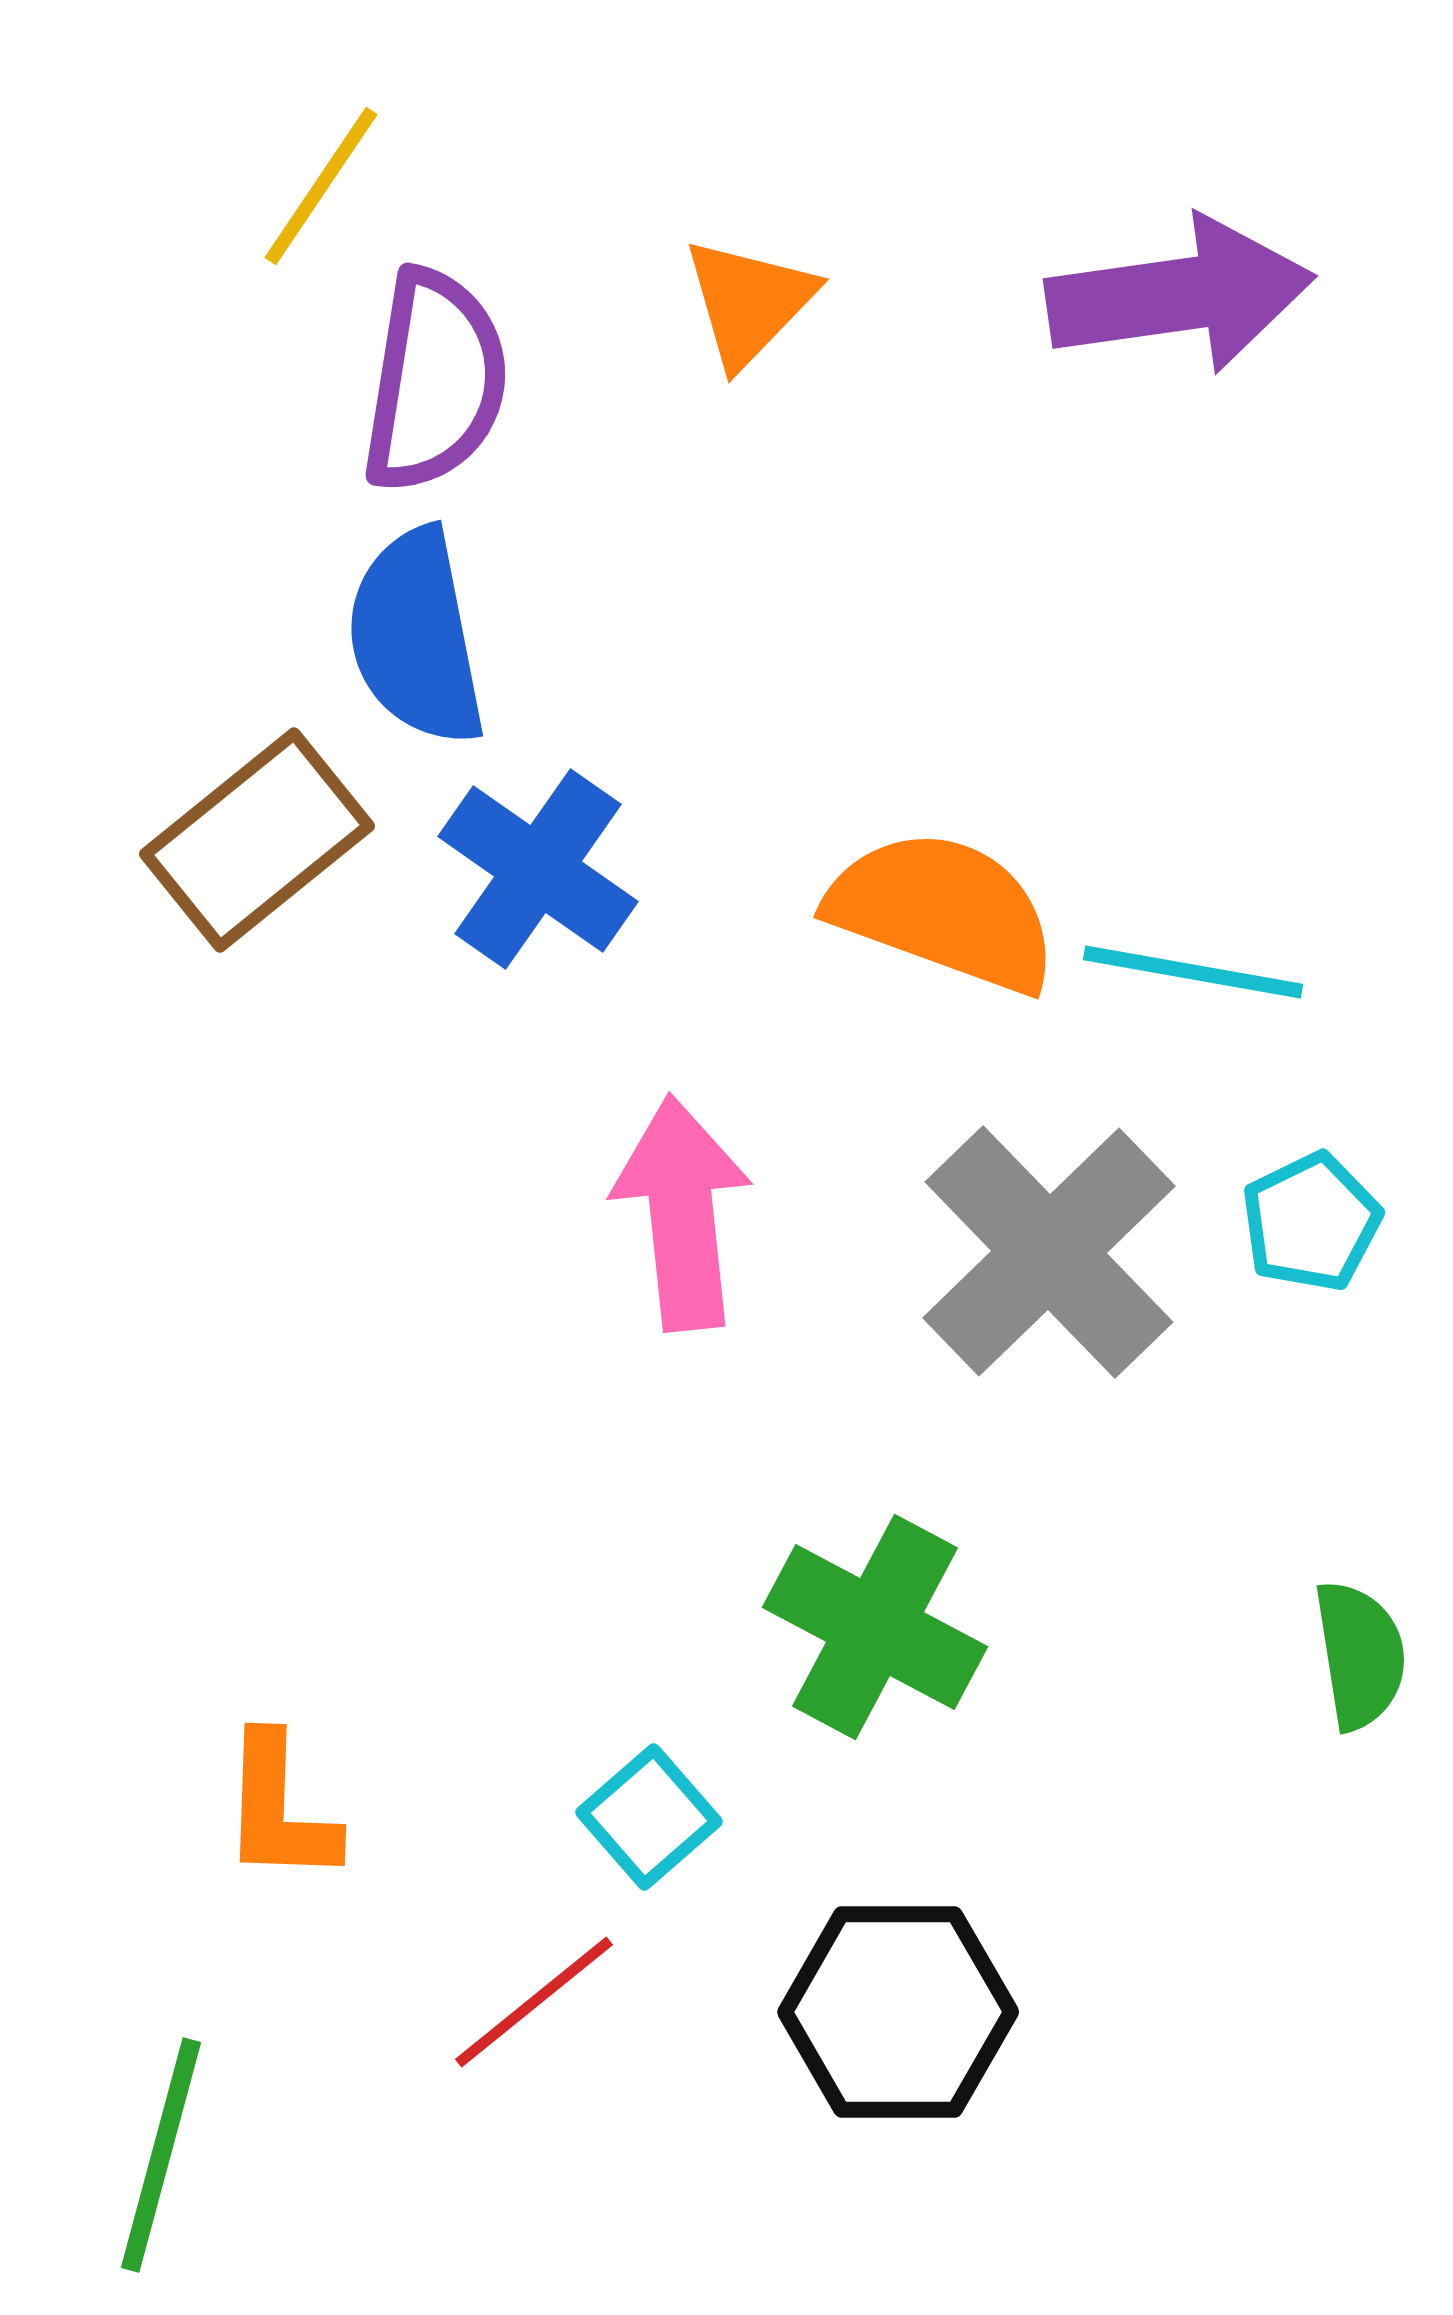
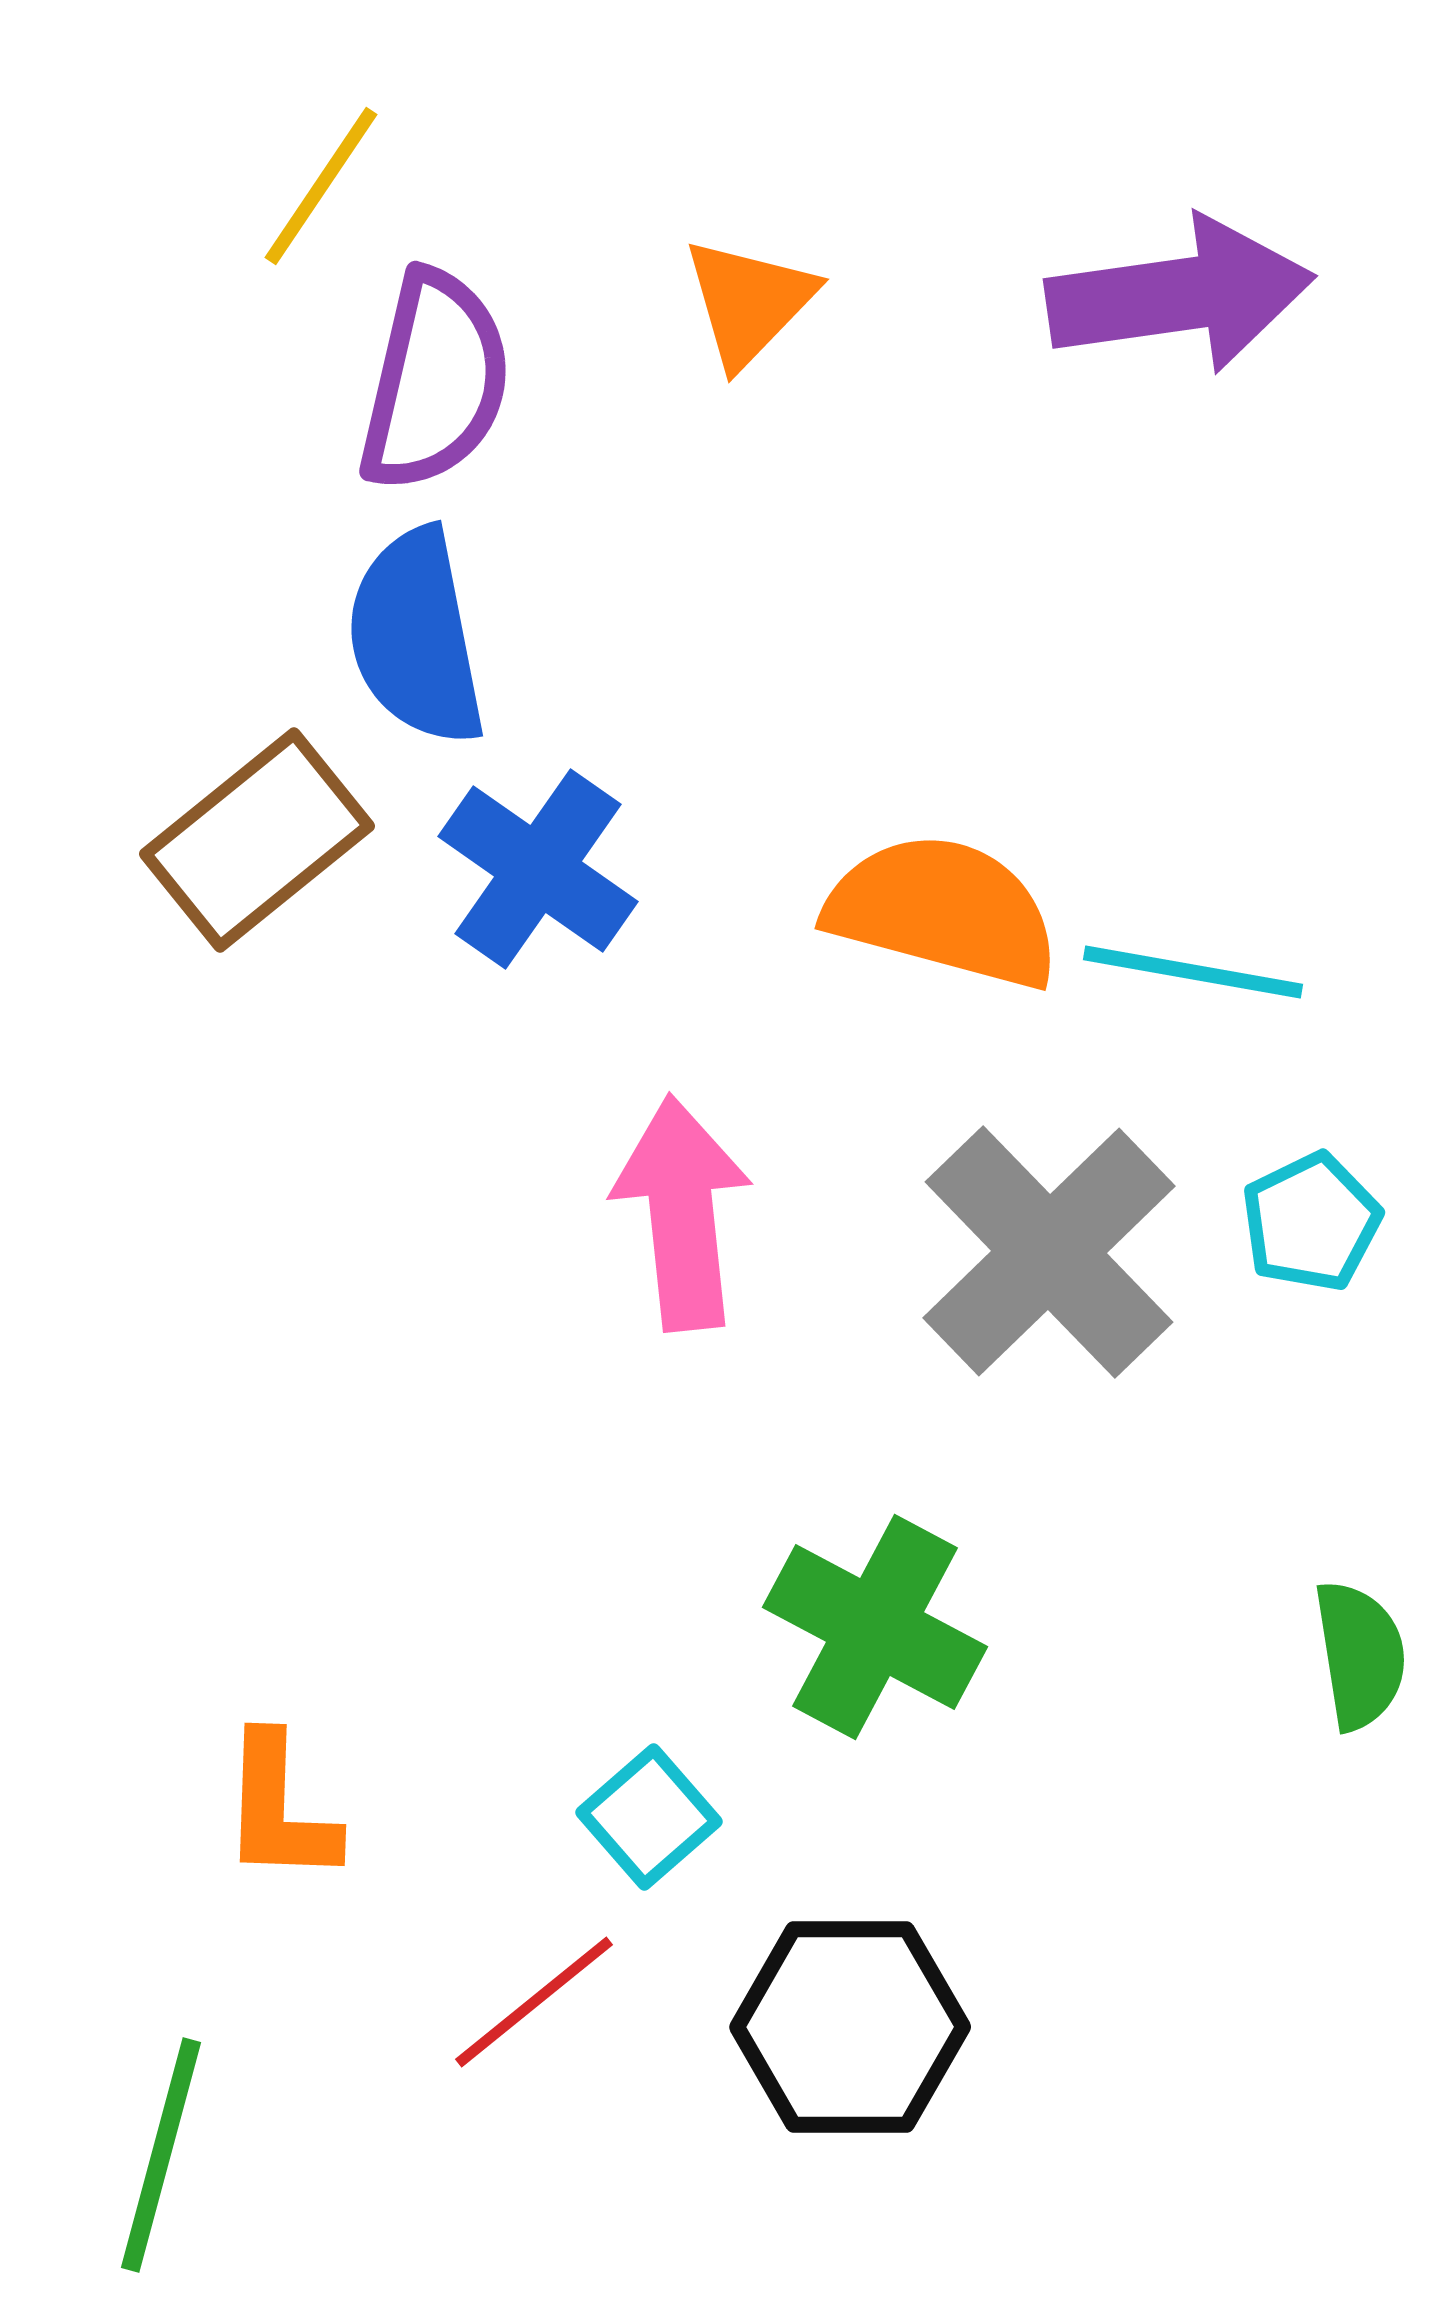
purple semicircle: rotated 4 degrees clockwise
orange semicircle: rotated 5 degrees counterclockwise
black hexagon: moved 48 px left, 15 px down
